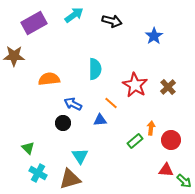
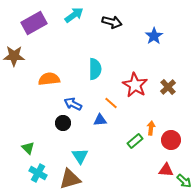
black arrow: moved 1 px down
